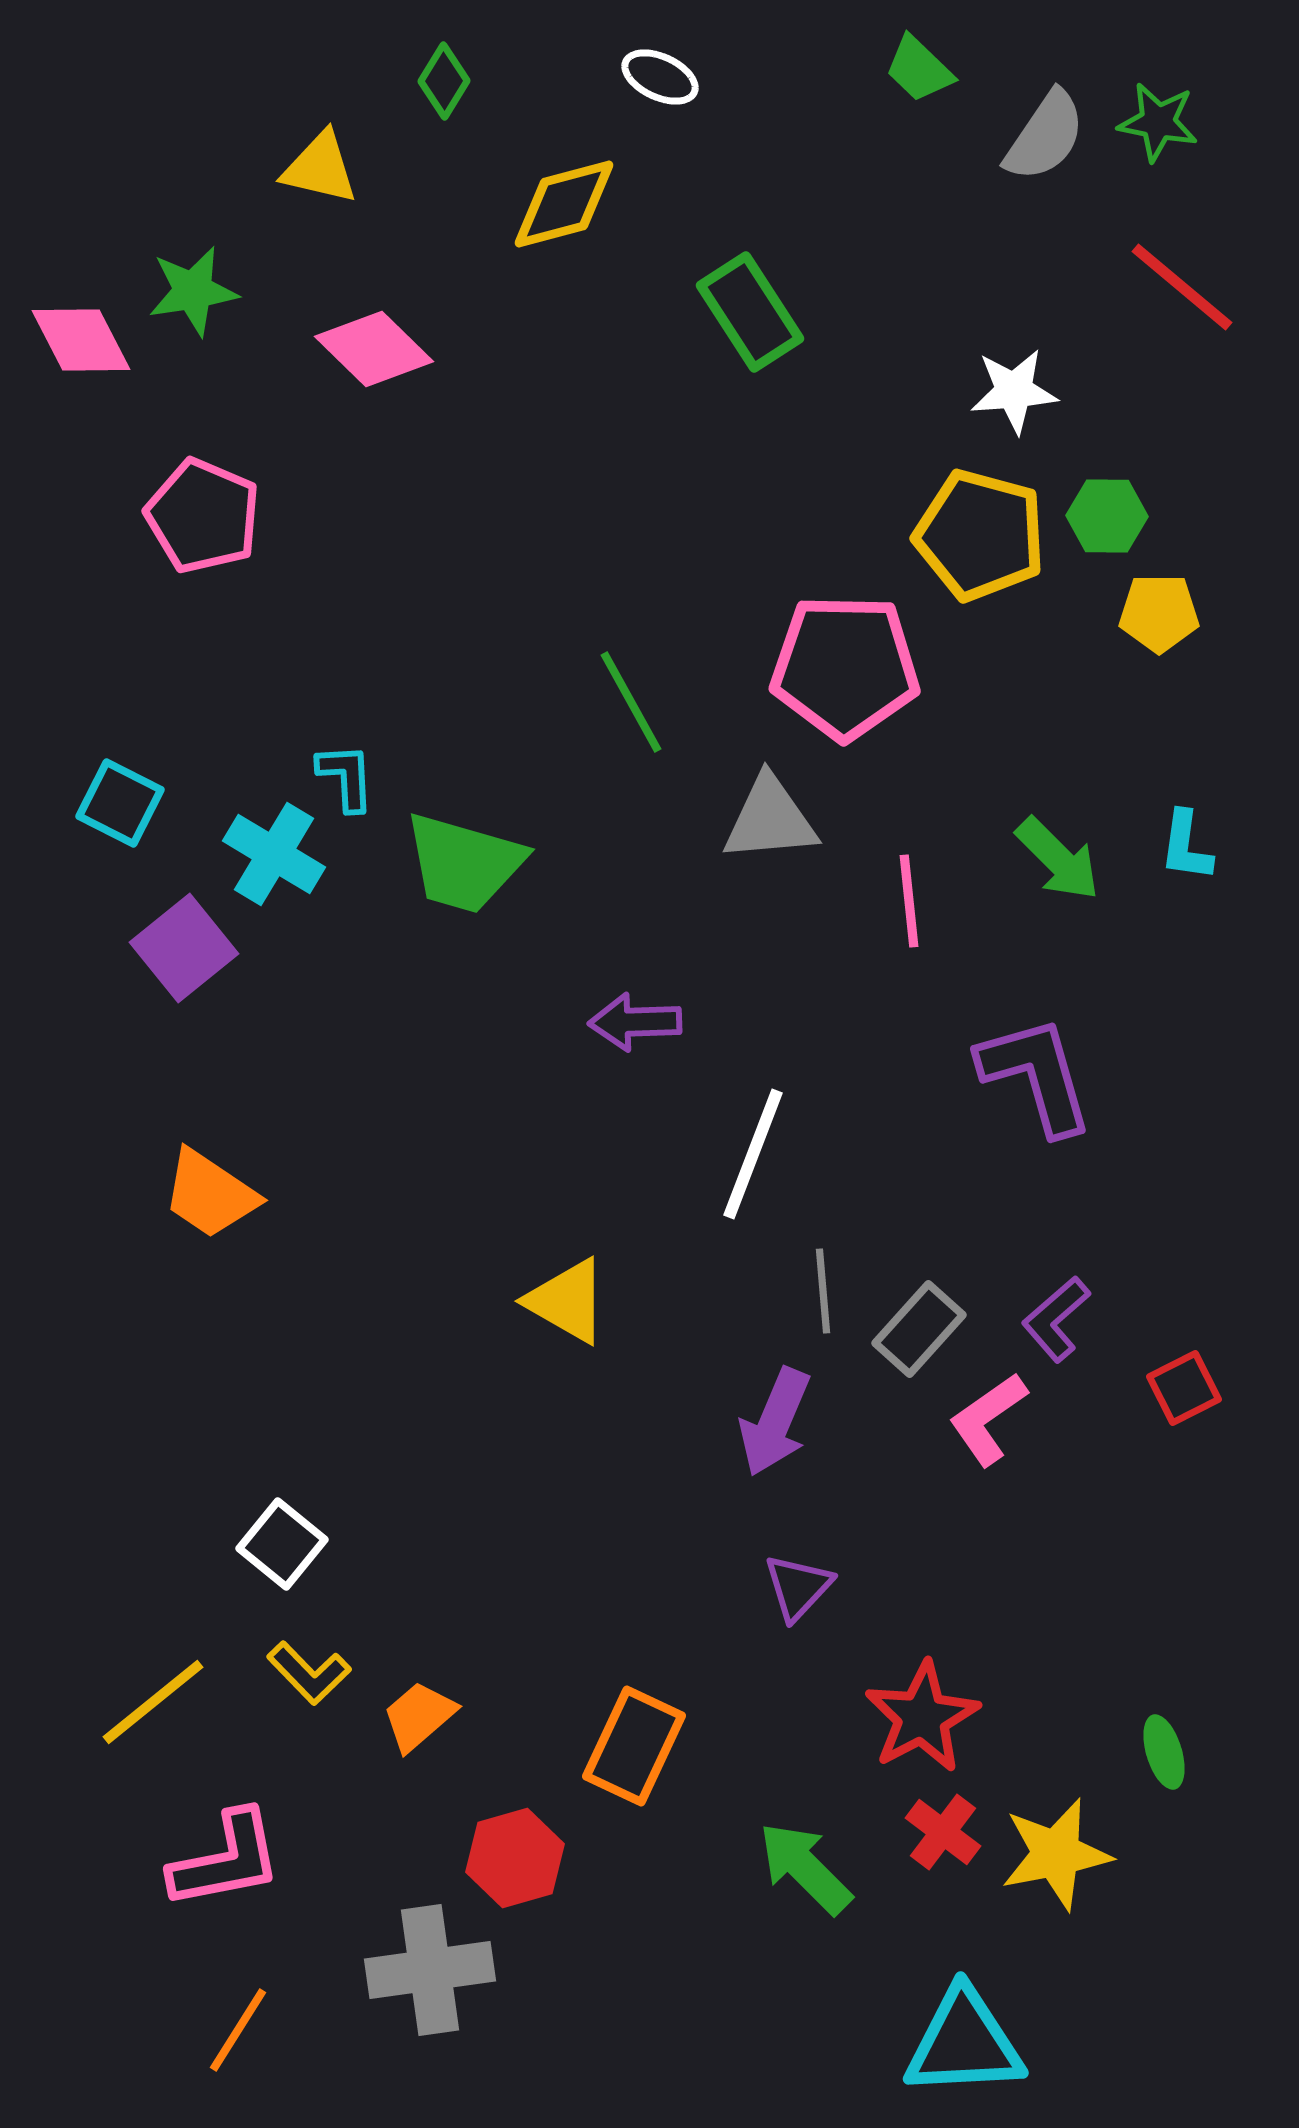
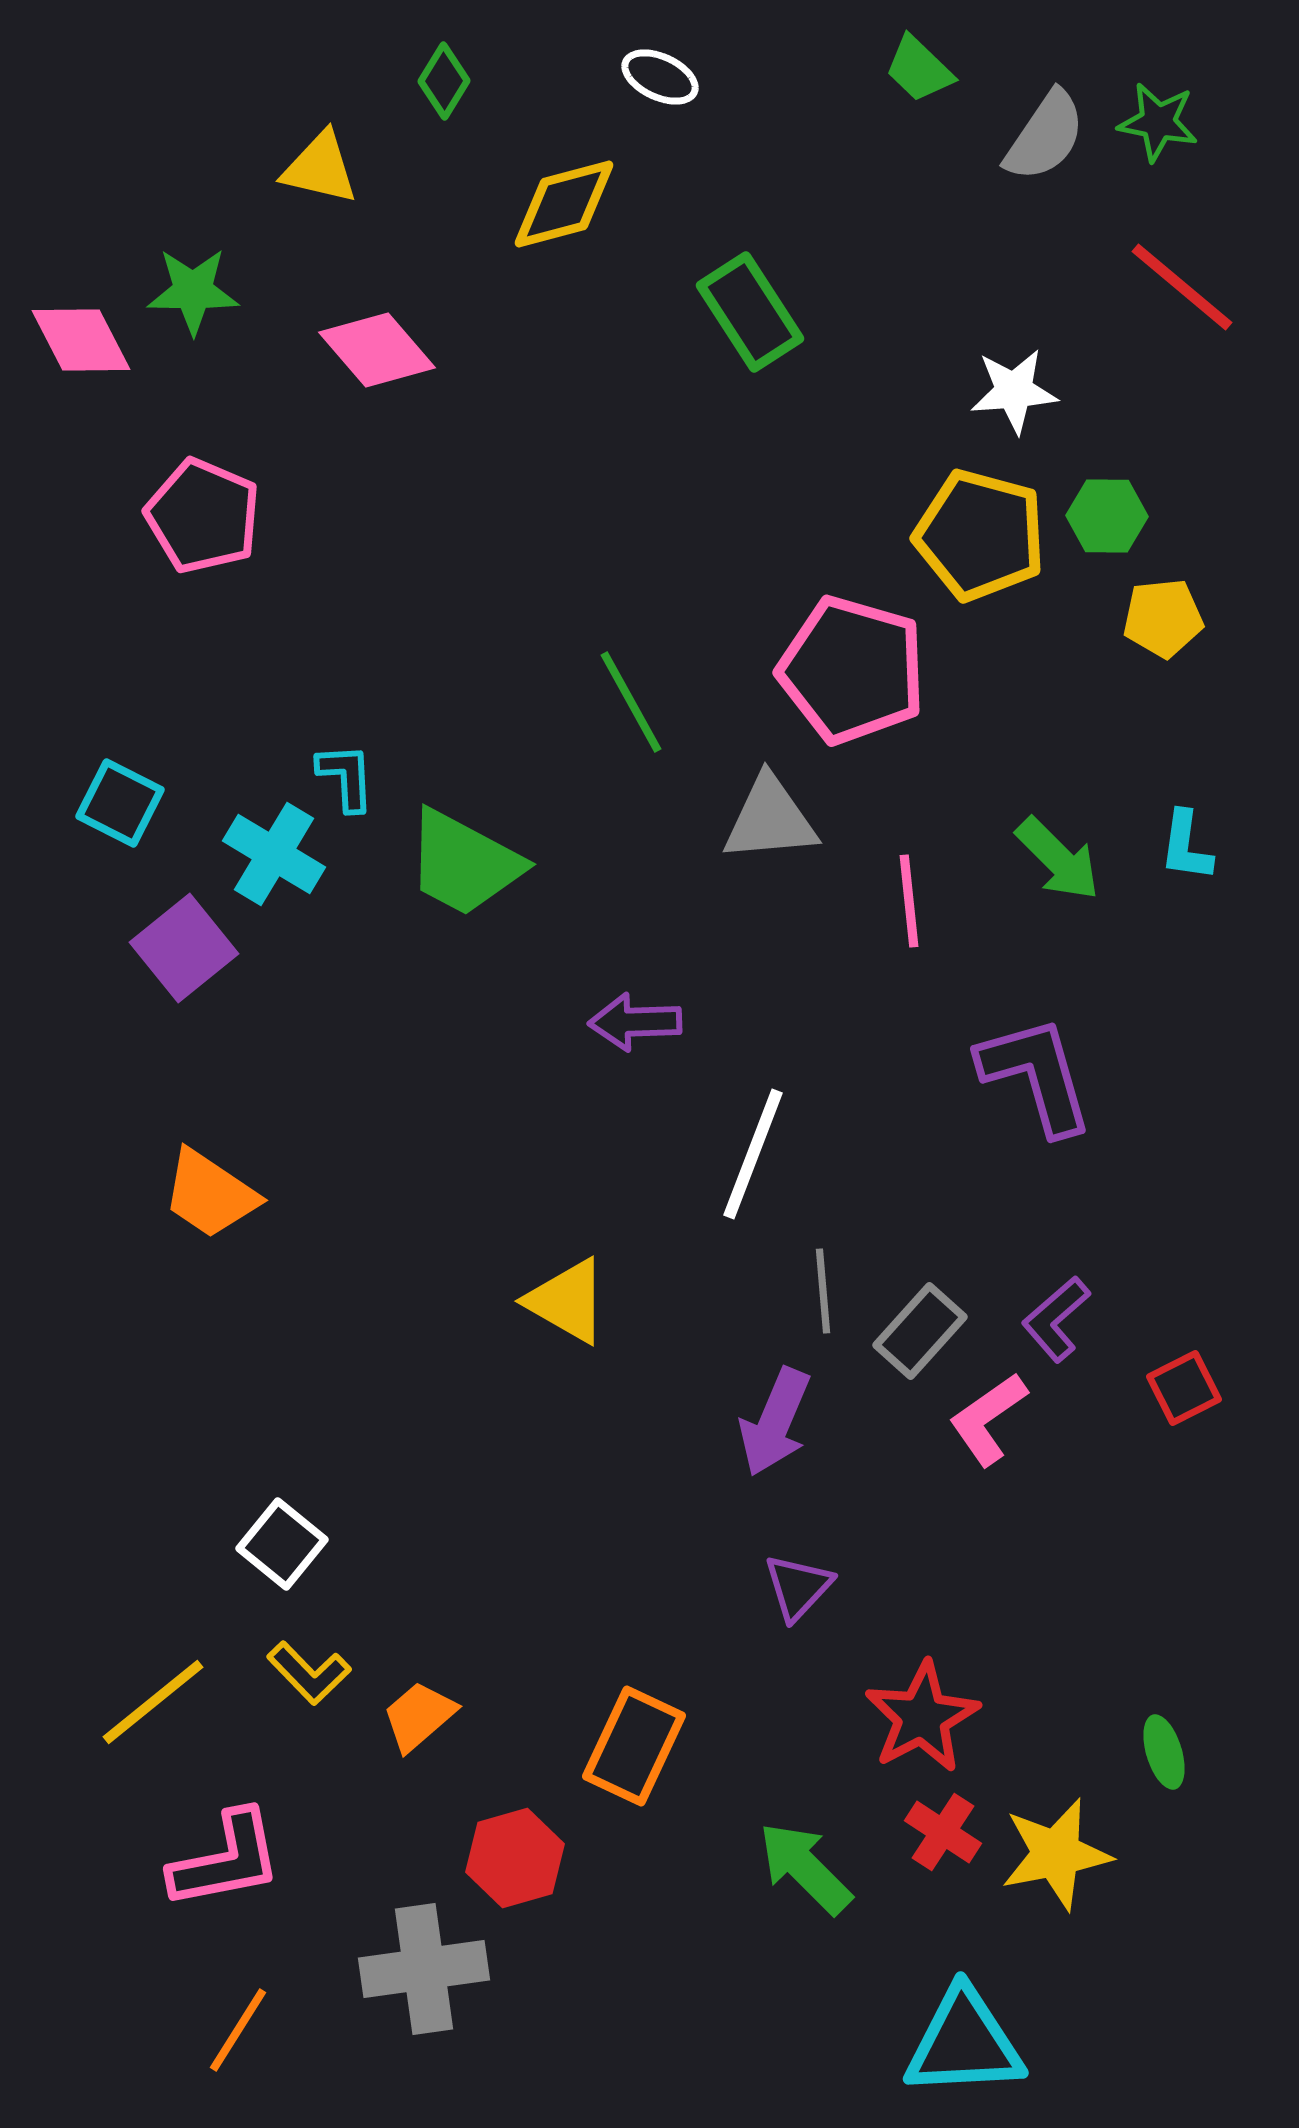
green star at (193, 291): rotated 10 degrees clockwise
pink diamond at (374, 349): moved 3 px right, 1 px down; rotated 5 degrees clockwise
yellow pentagon at (1159, 613): moved 4 px right, 5 px down; rotated 6 degrees counterclockwise
pink pentagon at (845, 667): moved 7 px right, 3 px down; rotated 15 degrees clockwise
green trapezoid at (464, 863): rotated 12 degrees clockwise
gray rectangle at (919, 1329): moved 1 px right, 2 px down
red cross at (943, 1832): rotated 4 degrees counterclockwise
gray cross at (430, 1970): moved 6 px left, 1 px up
